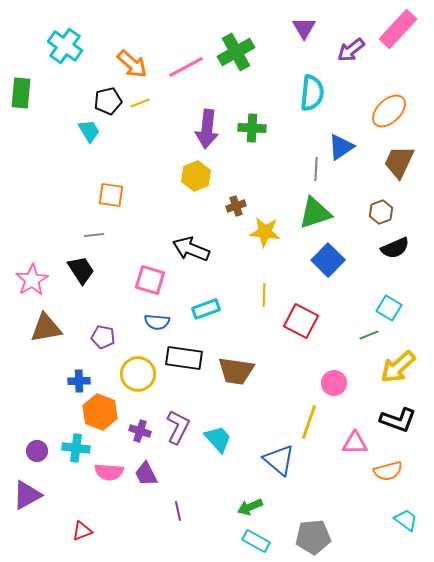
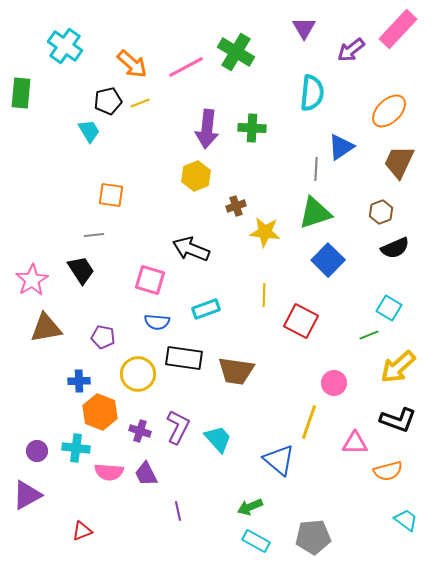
green cross at (236, 52): rotated 30 degrees counterclockwise
